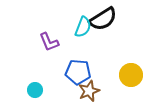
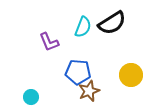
black semicircle: moved 9 px right, 4 px down
cyan circle: moved 4 px left, 7 px down
